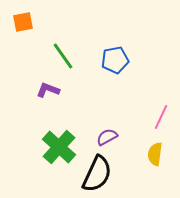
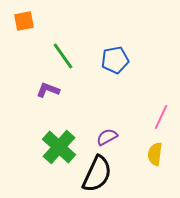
orange square: moved 1 px right, 1 px up
